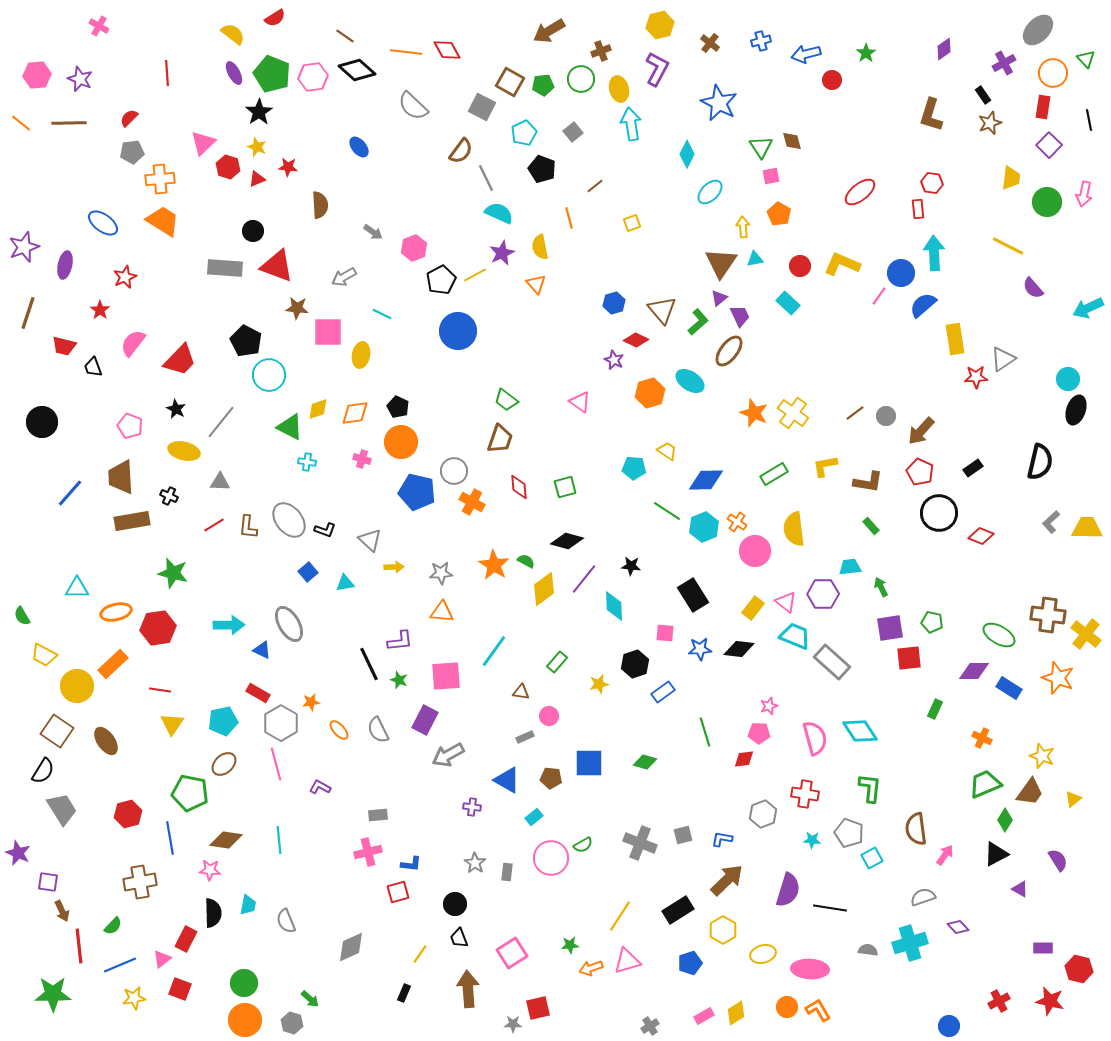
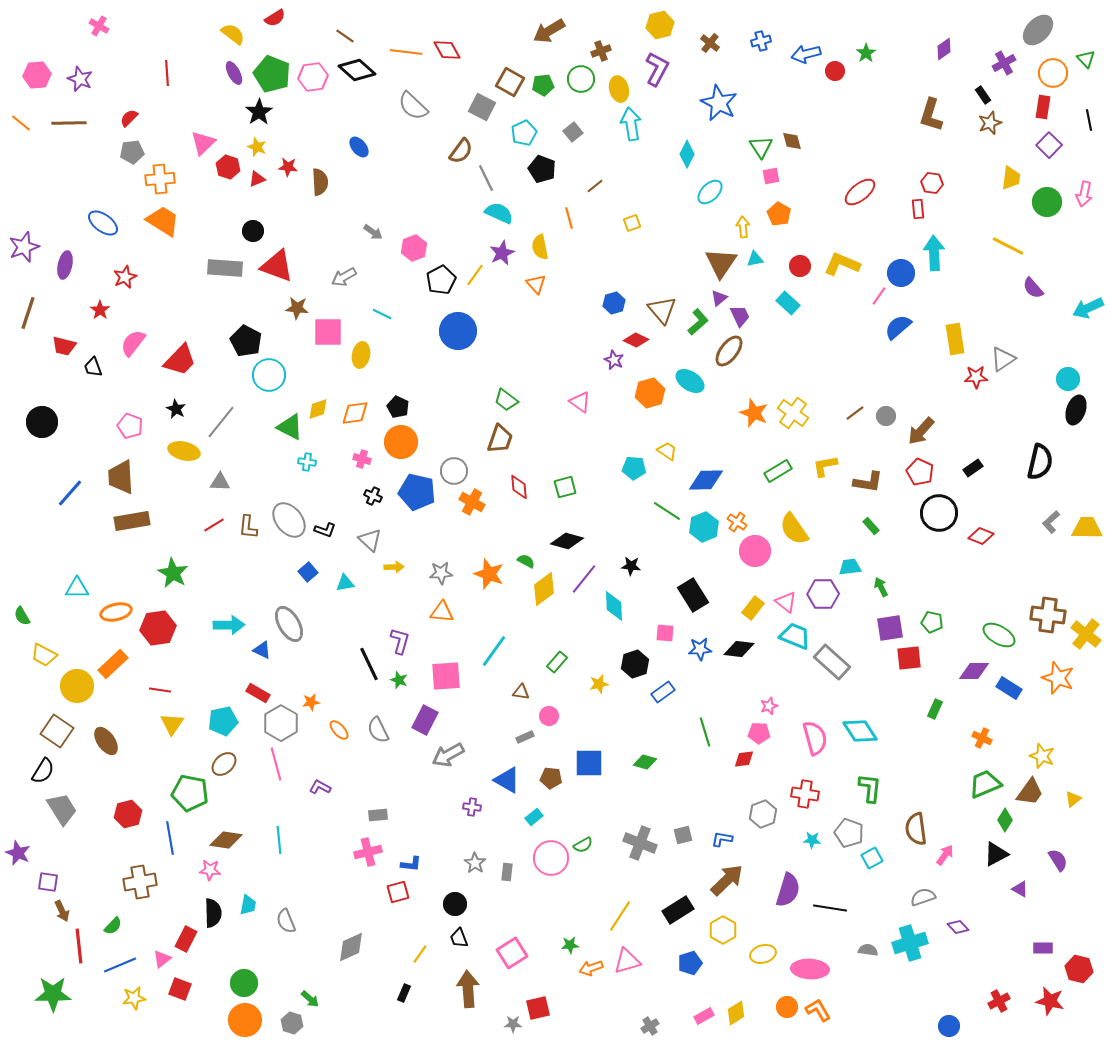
red circle at (832, 80): moved 3 px right, 9 px up
brown semicircle at (320, 205): moved 23 px up
yellow line at (475, 275): rotated 25 degrees counterclockwise
blue semicircle at (923, 305): moved 25 px left, 22 px down
green rectangle at (774, 474): moved 4 px right, 3 px up
black cross at (169, 496): moved 204 px right
yellow semicircle at (794, 529): rotated 28 degrees counterclockwise
orange star at (494, 565): moved 5 px left, 9 px down; rotated 12 degrees counterclockwise
green star at (173, 573): rotated 16 degrees clockwise
purple L-shape at (400, 641): rotated 68 degrees counterclockwise
